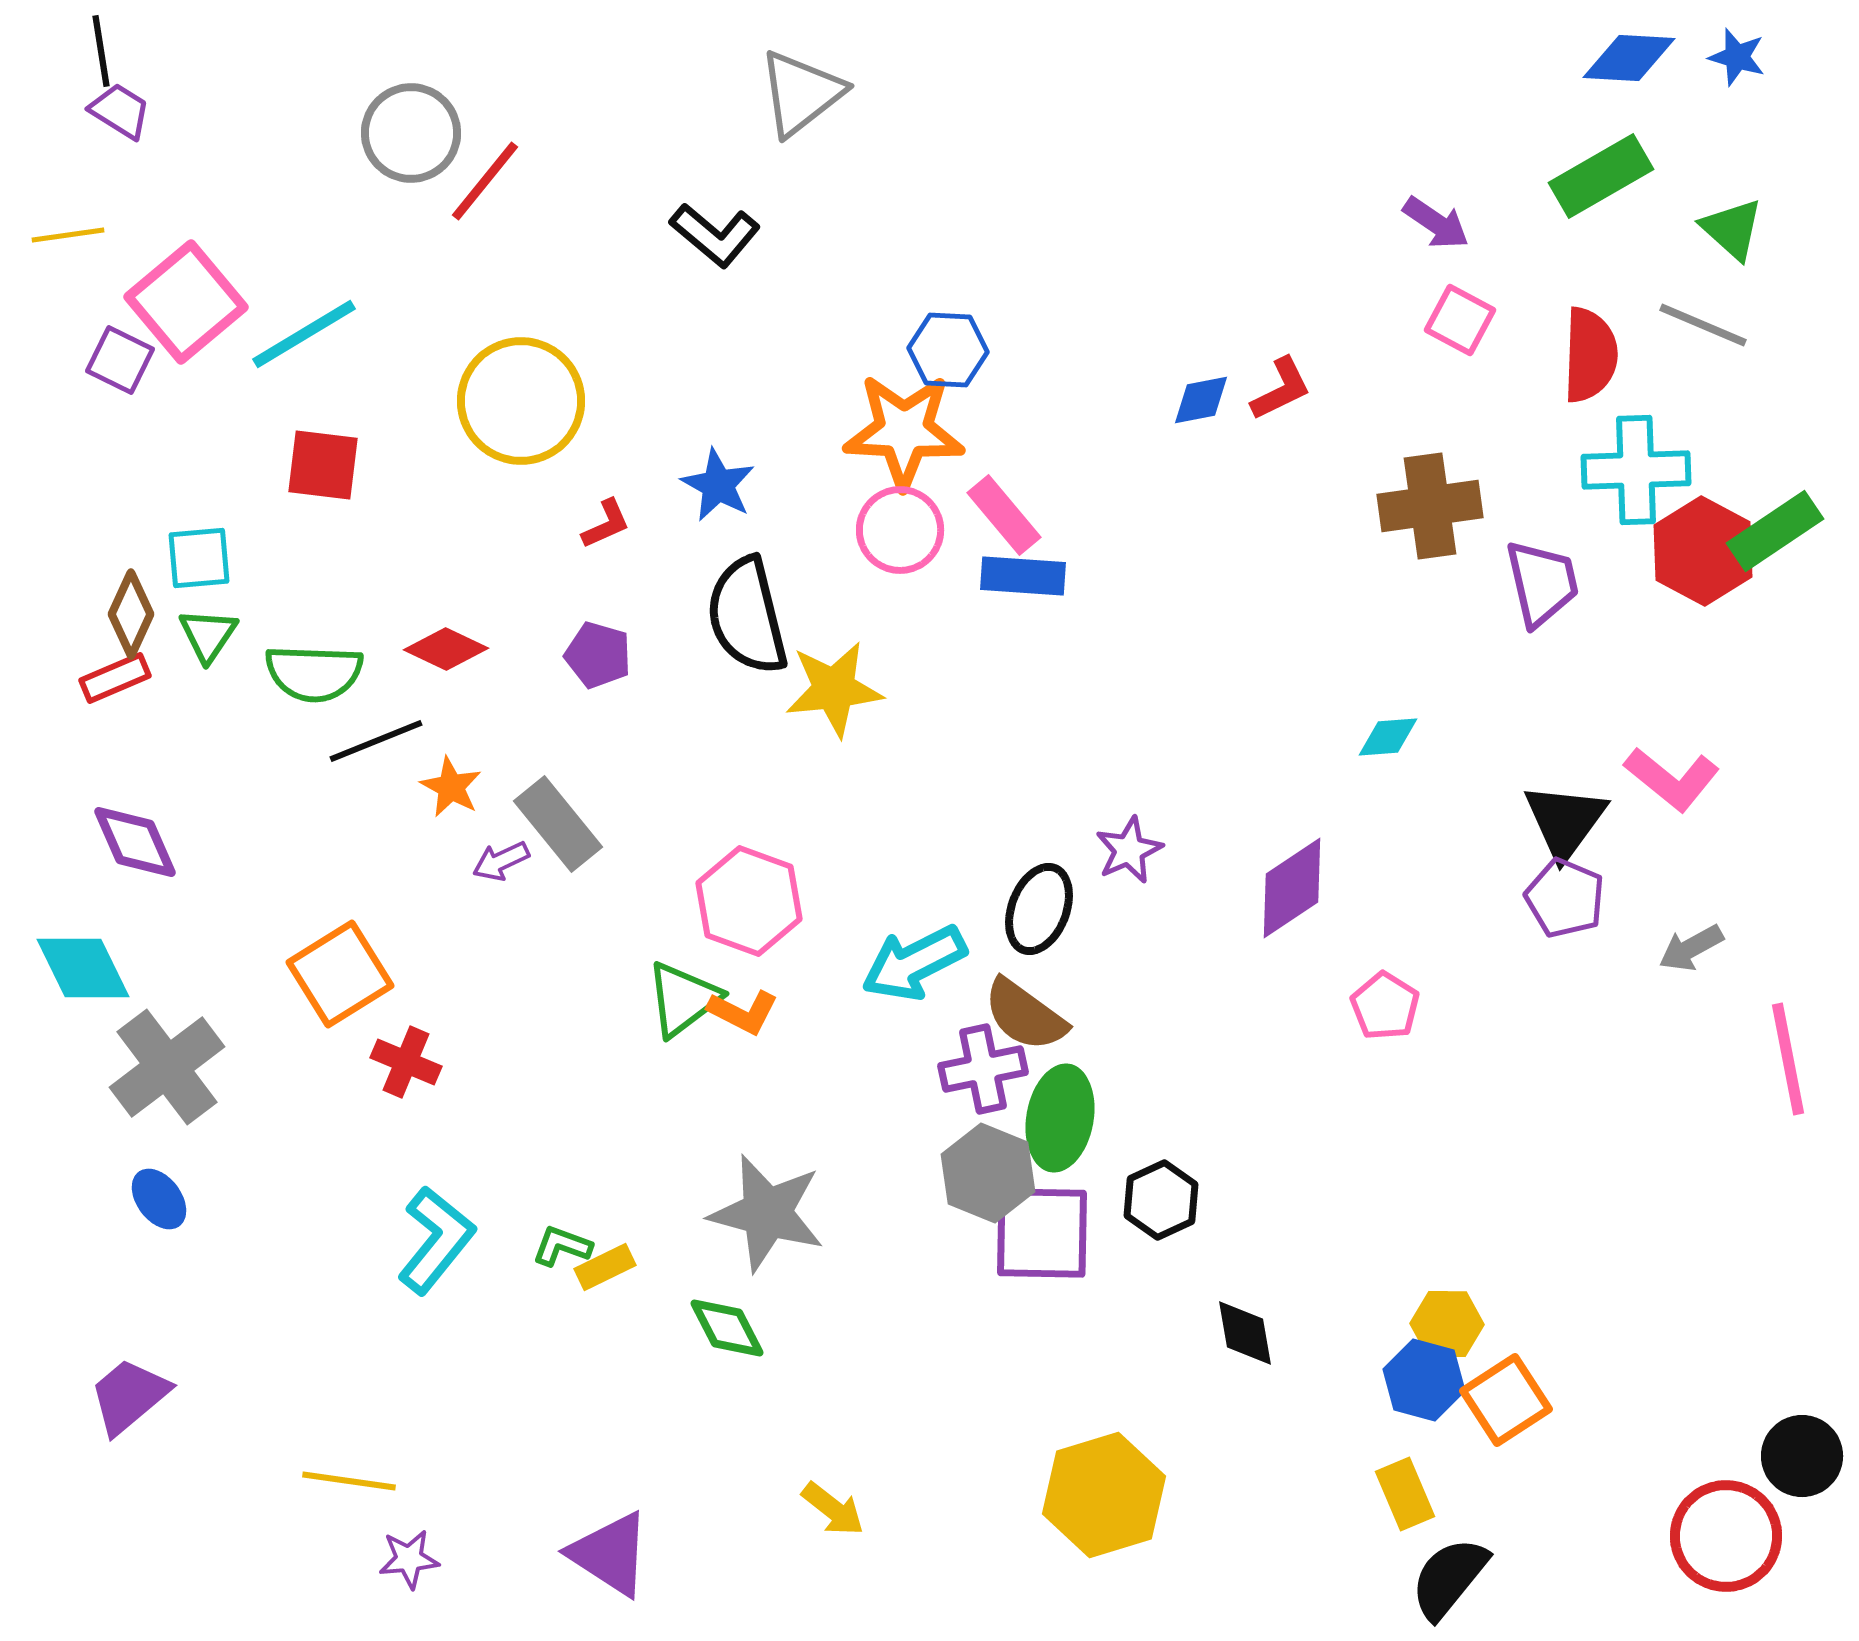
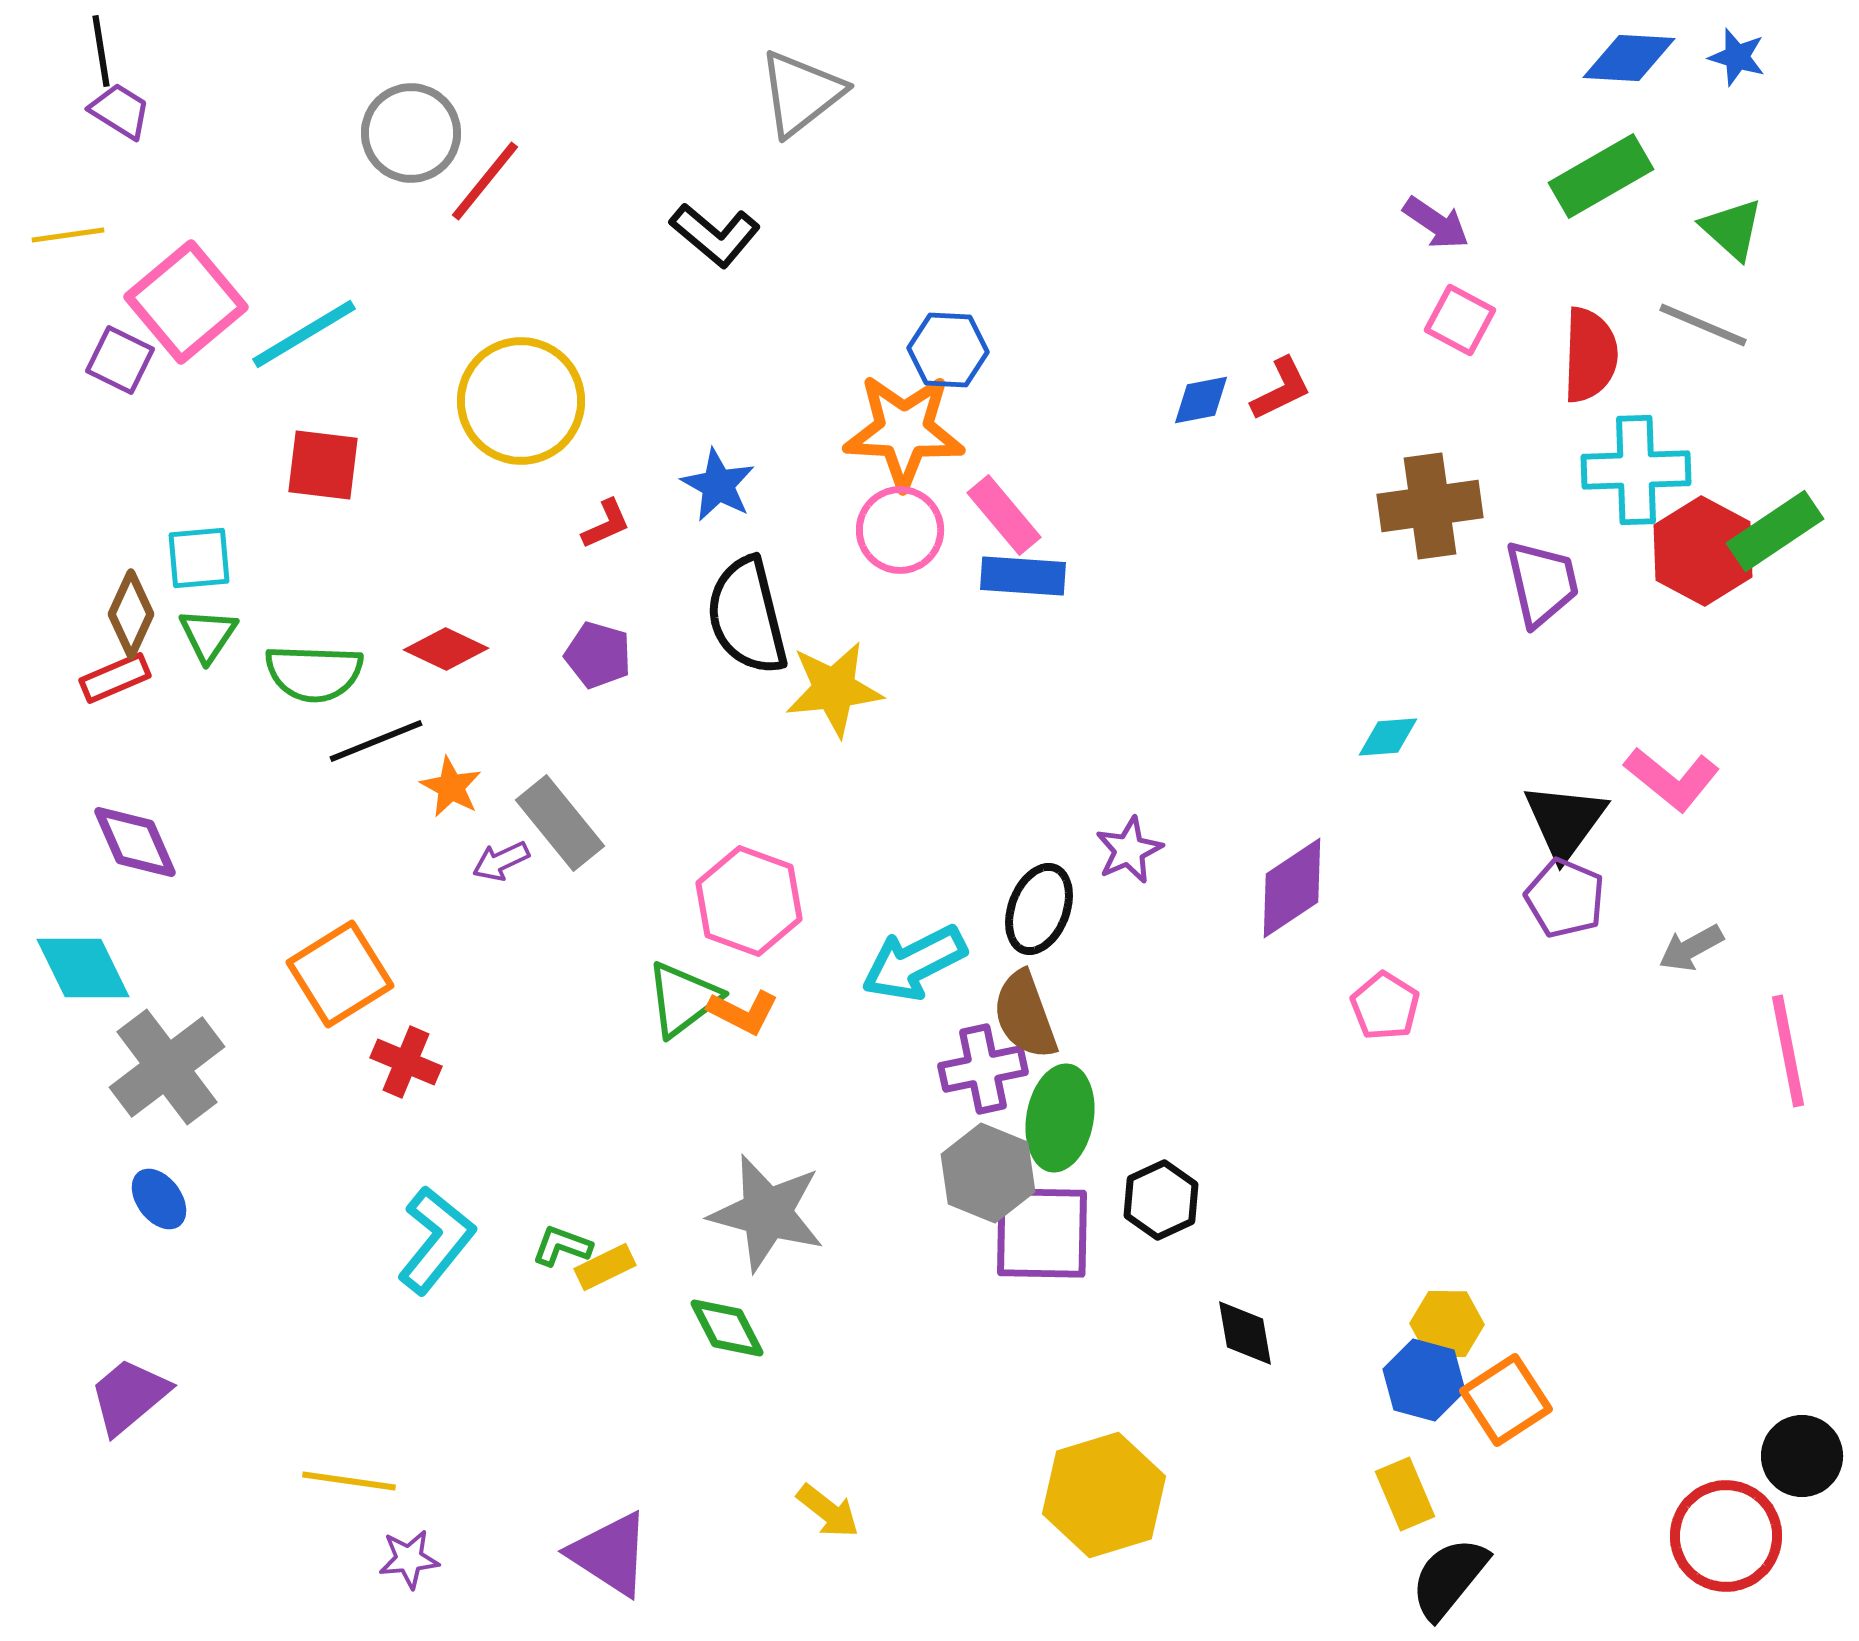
gray rectangle at (558, 824): moved 2 px right, 1 px up
brown semicircle at (1025, 1015): rotated 34 degrees clockwise
pink line at (1788, 1059): moved 8 px up
yellow arrow at (833, 1509): moved 5 px left, 2 px down
